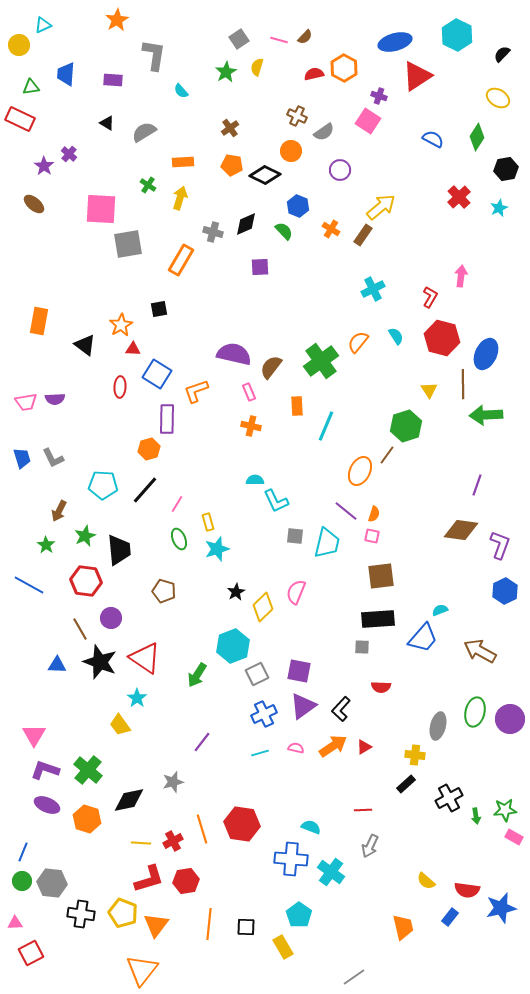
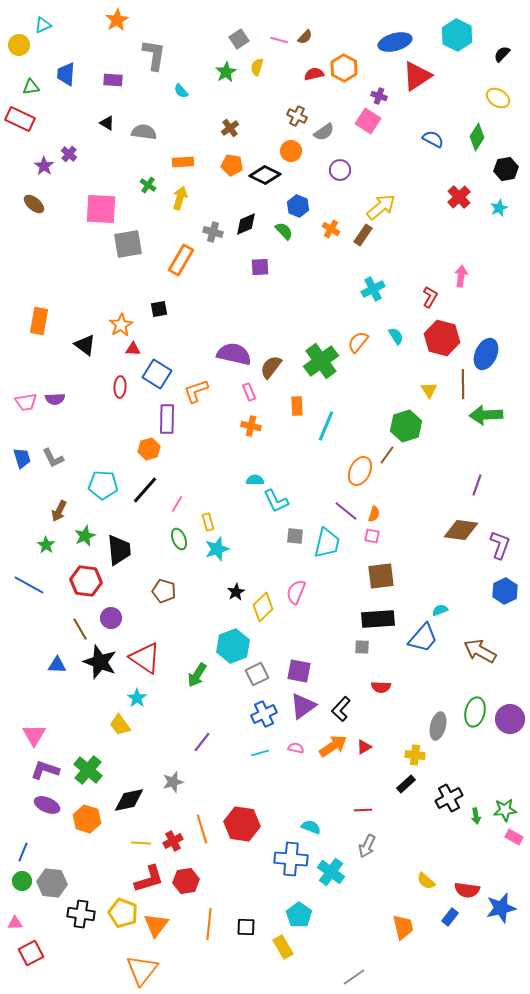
gray semicircle at (144, 132): rotated 40 degrees clockwise
gray arrow at (370, 846): moved 3 px left
